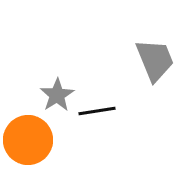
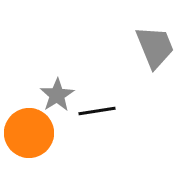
gray trapezoid: moved 13 px up
orange circle: moved 1 px right, 7 px up
